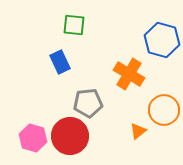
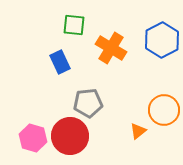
blue hexagon: rotated 16 degrees clockwise
orange cross: moved 18 px left, 26 px up
